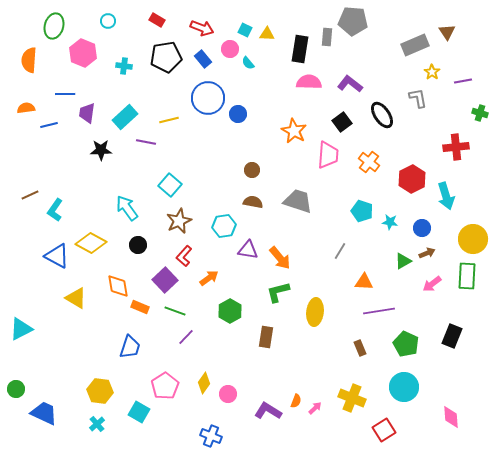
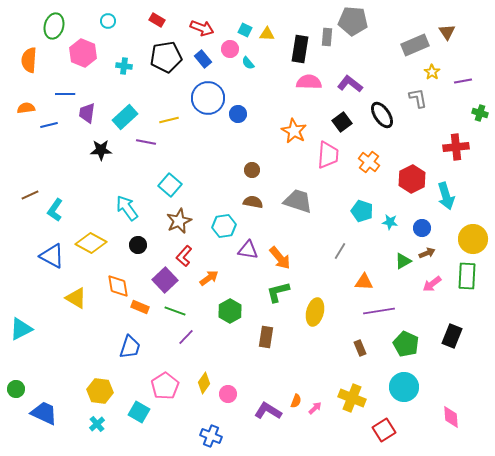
blue triangle at (57, 256): moved 5 px left
yellow ellipse at (315, 312): rotated 8 degrees clockwise
